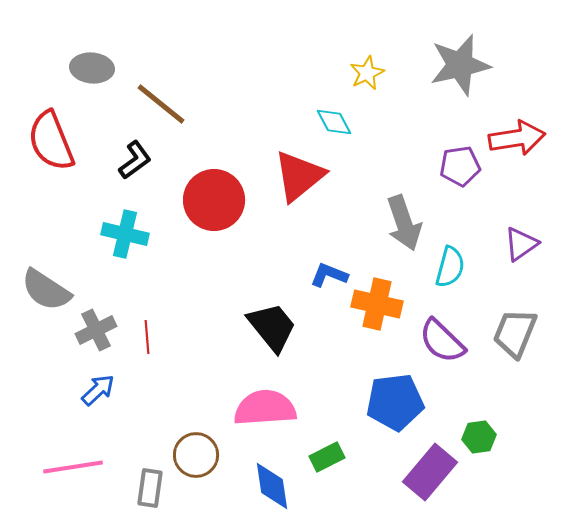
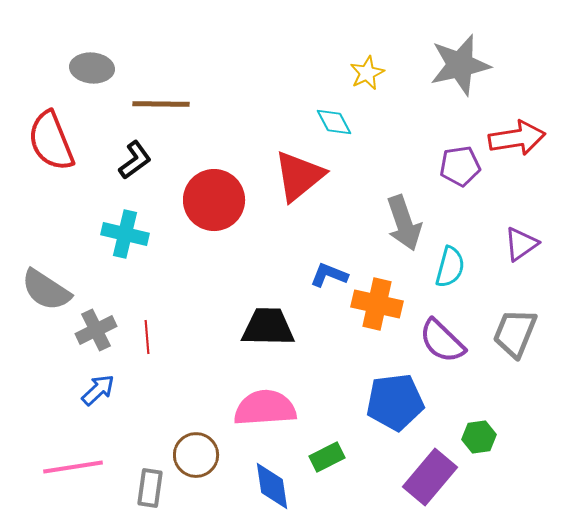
brown line: rotated 38 degrees counterclockwise
black trapezoid: moved 4 px left; rotated 50 degrees counterclockwise
purple rectangle: moved 5 px down
